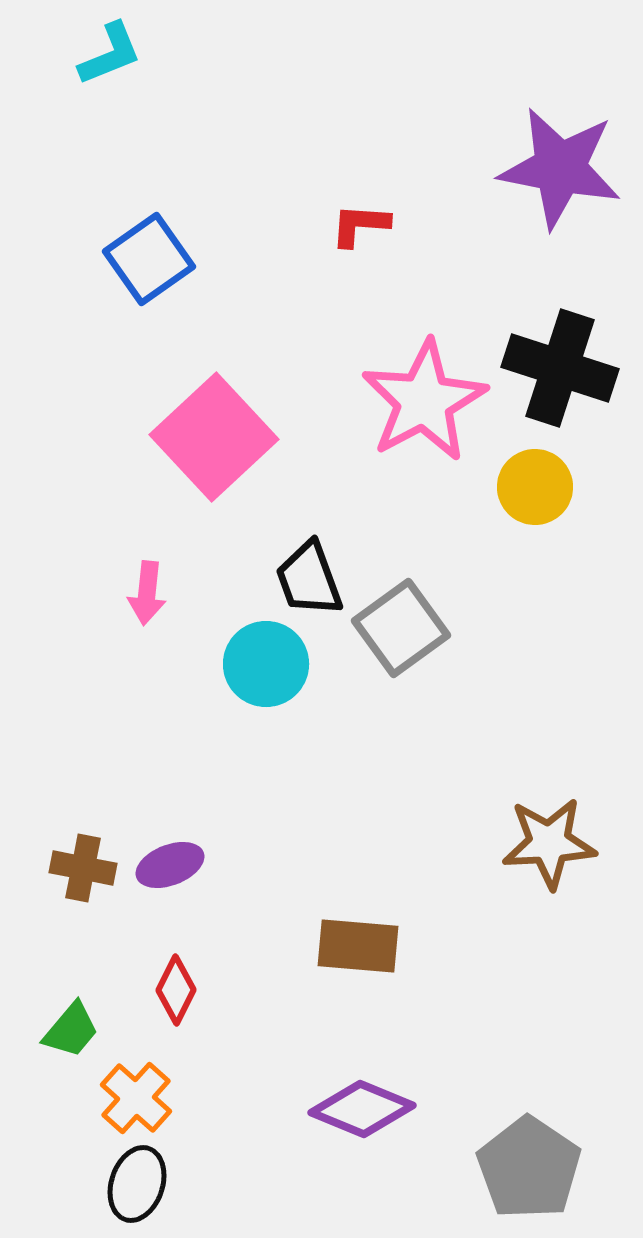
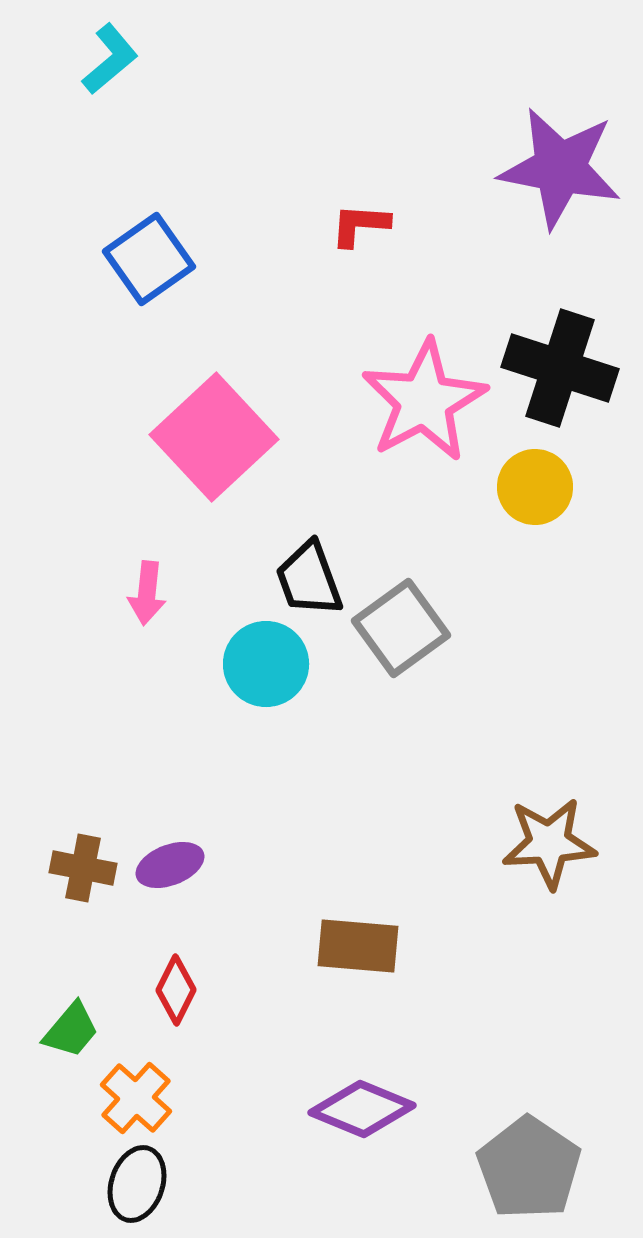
cyan L-shape: moved 5 px down; rotated 18 degrees counterclockwise
